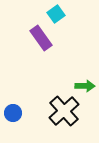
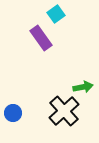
green arrow: moved 2 px left, 1 px down; rotated 12 degrees counterclockwise
